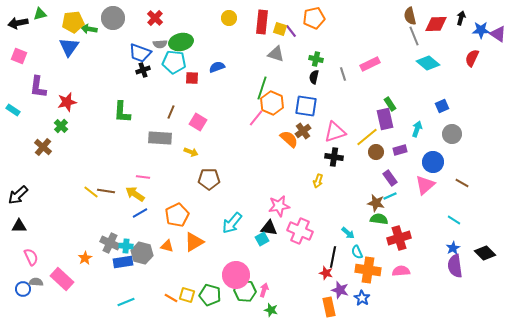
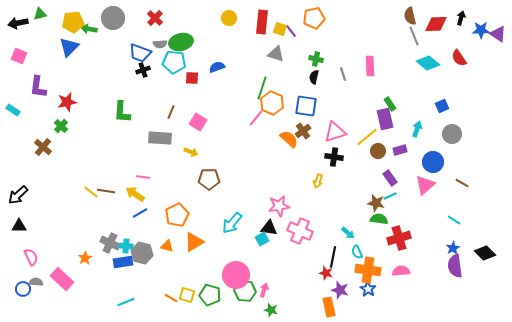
blue triangle at (69, 47): rotated 10 degrees clockwise
red semicircle at (472, 58): moved 13 px left; rotated 60 degrees counterclockwise
pink rectangle at (370, 64): moved 2 px down; rotated 66 degrees counterclockwise
brown circle at (376, 152): moved 2 px right, 1 px up
blue star at (362, 298): moved 6 px right, 9 px up
